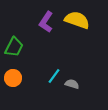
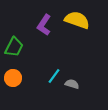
purple L-shape: moved 2 px left, 3 px down
